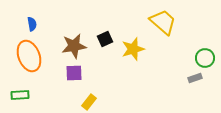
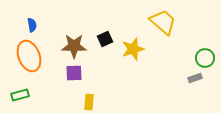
blue semicircle: moved 1 px down
brown star: rotated 10 degrees clockwise
green rectangle: rotated 12 degrees counterclockwise
yellow rectangle: rotated 35 degrees counterclockwise
